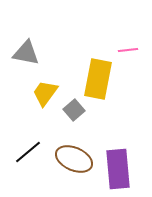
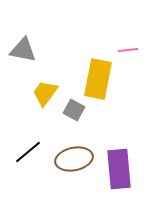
gray triangle: moved 3 px left, 3 px up
gray square: rotated 20 degrees counterclockwise
brown ellipse: rotated 36 degrees counterclockwise
purple rectangle: moved 1 px right
